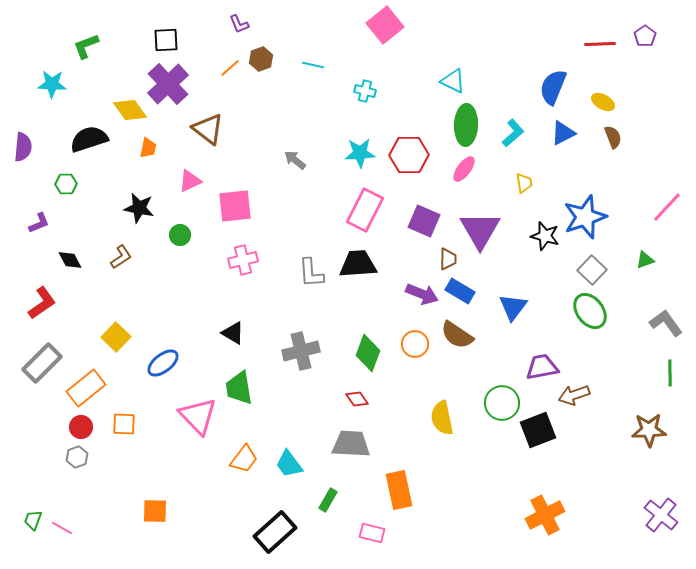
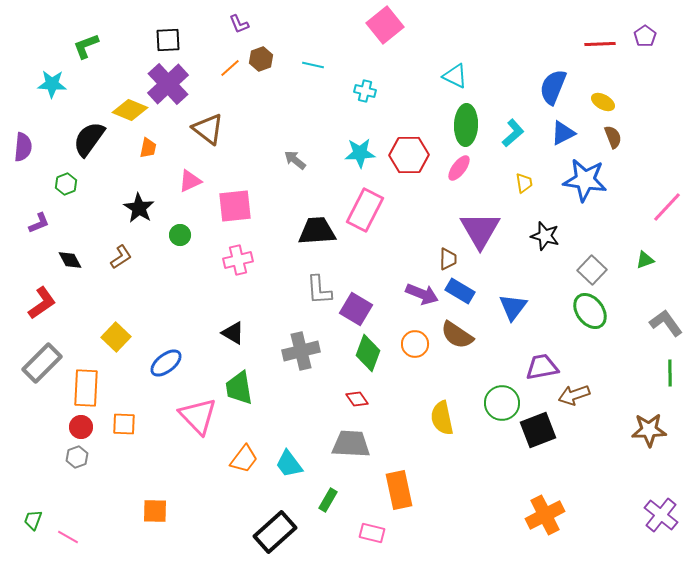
black square at (166, 40): moved 2 px right
cyan triangle at (453, 81): moved 2 px right, 5 px up
yellow diamond at (130, 110): rotated 32 degrees counterclockwise
black semicircle at (89, 139): rotated 36 degrees counterclockwise
pink ellipse at (464, 169): moved 5 px left, 1 px up
green hexagon at (66, 184): rotated 20 degrees counterclockwise
black star at (139, 208): rotated 20 degrees clockwise
blue star at (585, 217): moved 37 px up; rotated 27 degrees clockwise
purple square at (424, 221): moved 68 px left, 88 px down; rotated 8 degrees clockwise
pink cross at (243, 260): moved 5 px left
black trapezoid at (358, 264): moved 41 px left, 33 px up
gray L-shape at (311, 273): moved 8 px right, 17 px down
blue ellipse at (163, 363): moved 3 px right
orange rectangle at (86, 388): rotated 48 degrees counterclockwise
pink line at (62, 528): moved 6 px right, 9 px down
